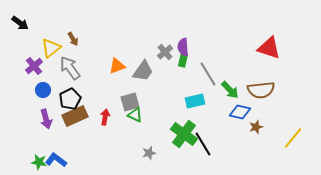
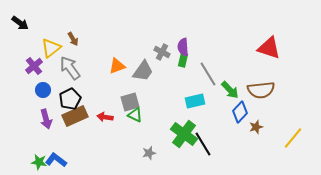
gray cross: moved 3 px left; rotated 21 degrees counterclockwise
blue diamond: rotated 60 degrees counterclockwise
red arrow: rotated 91 degrees counterclockwise
